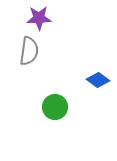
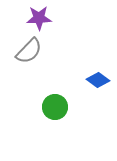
gray semicircle: rotated 36 degrees clockwise
